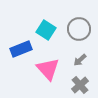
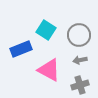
gray circle: moved 6 px down
gray arrow: rotated 32 degrees clockwise
pink triangle: moved 1 px right, 1 px down; rotated 20 degrees counterclockwise
gray cross: rotated 24 degrees clockwise
